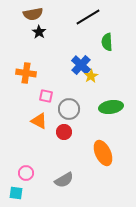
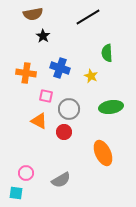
black star: moved 4 px right, 4 px down
green semicircle: moved 11 px down
blue cross: moved 21 px left, 3 px down; rotated 24 degrees counterclockwise
yellow star: rotated 16 degrees counterclockwise
gray semicircle: moved 3 px left
